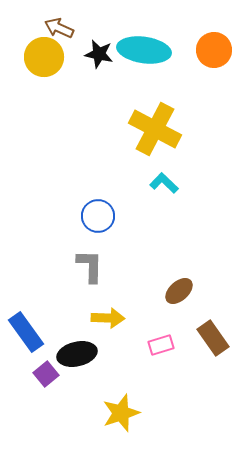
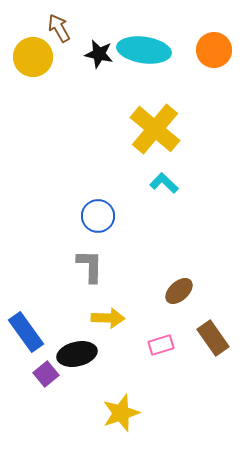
brown arrow: rotated 36 degrees clockwise
yellow circle: moved 11 px left
yellow cross: rotated 12 degrees clockwise
